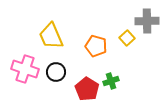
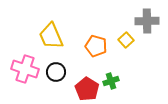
yellow square: moved 1 px left, 2 px down
